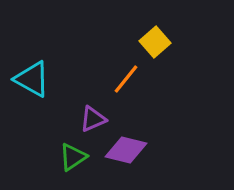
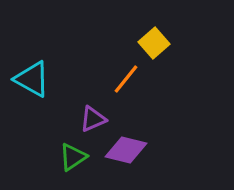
yellow square: moved 1 px left, 1 px down
